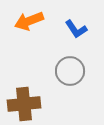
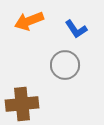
gray circle: moved 5 px left, 6 px up
brown cross: moved 2 px left
